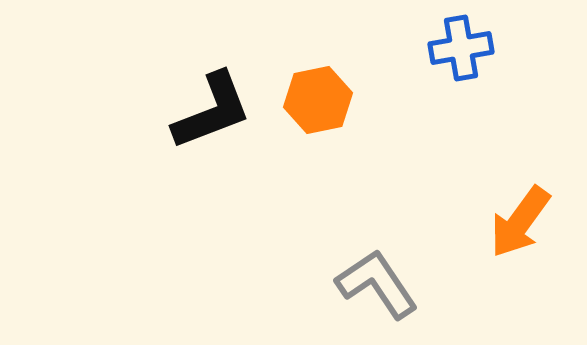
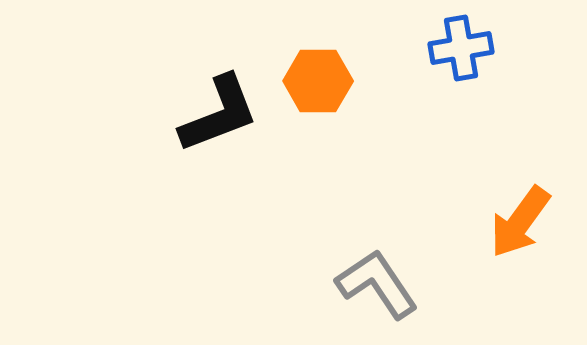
orange hexagon: moved 19 px up; rotated 12 degrees clockwise
black L-shape: moved 7 px right, 3 px down
